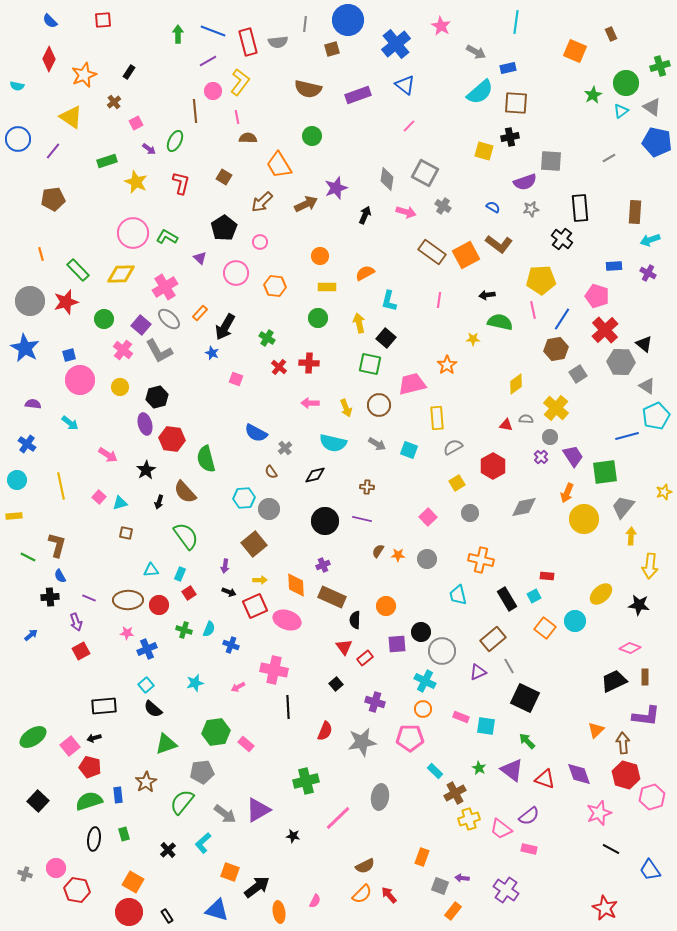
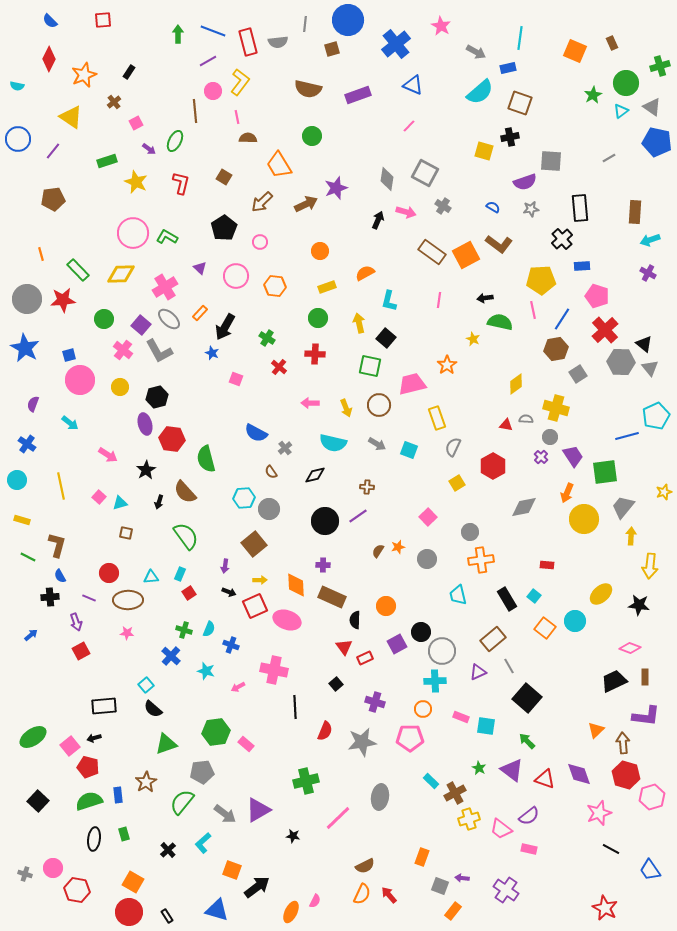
cyan line at (516, 22): moved 4 px right, 16 px down
brown rectangle at (611, 34): moved 1 px right, 9 px down
blue triangle at (405, 85): moved 8 px right; rotated 15 degrees counterclockwise
brown square at (516, 103): moved 4 px right; rotated 15 degrees clockwise
black arrow at (365, 215): moved 13 px right, 5 px down
black cross at (562, 239): rotated 10 degrees clockwise
orange circle at (320, 256): moved 5 px up
purple triangle at (200, 258): moved 10 px down
blue rectangle at (614, 266): moved 32 px left
pink circle at (236, 273): moved 3 px down
yellow rectangle at (327, 287): rotated 18 degrees counterclockwise
black arrow at (487, 295): moved 2 px left, 3 px down
gray circle at (30, 301): moved 3 px left, 2 px up
red star at (66, 302): moved 3 px left, 2 px up; rotated 10 degrees clockwise
yellow star at (473, 339): rotated 24 degrees clockwise
red cross at (309, 363): moved 6 px right, 9 px up
green square at (370, 364): moved 2 px down
gray triangle at (647, 386): moved 3 px right, 18 px up; rotated 18 degrees clockwise
purple semicircle at (33, 404): rotated 77 degrees counterclockwise
yellow cross at (556, 408): rotated 25 degrees counterclockwise
yellow rectangle at (437, 418): rotated 15 degrees counterclockwise
gray semicircle at (453, 447): rotated 36 degrees counterclockwise
gray circle at (470, 513): moved 19 px down
yellow rectangle at (14, 516): moved 8 px right, 4 px down; rotated 21 degrees clockwise
purple line at (362, 519): moved 4 px left, 3 px up; rotated 48 degrees counterclockwise
orange star at (398, 555): moved 8 px up; rotated 16 degrees counterclockwise
orange cross at (481, 560): rotated 20 degrees counterclockwise
purple cross at (323, 565): rotated 24 degrees clockwise
cyan triangle at (151, 570): moved 7 px down
red rectangle at (547, 576): moved 11 px up
cyan square at (534, 596): rotated 24 degrees counterclockwise
red circle at (159, 605): moved 50 px left, 32 px up
purple square at (397, 644): rotated 24 degrees counterclockwise
blue cross at (147, 649): moved 24 px right, 7 px down; rotated 24 degrees counterclockwise
red rectangle at (365, 658): rotated 14 degrees clockwise
cyan cross at (425, 681): moved 10 px right; rotated 30 degrees counterclockwise
cyan star at (195, 683): moved 11 px right, 12 px up; rotated 30 degrees clockwise
black square at (525, 698): moved 2 px right; rotated 16 degrees clockwise
black line at (288, 707): moved 7 px right
red pentagon at (90, 767): moved 2 px left
cyan rectangle at (435, 771): moved 4 px left, 10 px down
pink circle at (56, 868): moved 3 px left
orange square at (230, 872): moved 2 px right, 2 px up
orange semicircle at (362, 894): rotated 20 degrees counterclockwise
orange ellipse at (279, 912): moved 12 px right; rotated 35 degrees clockwise
